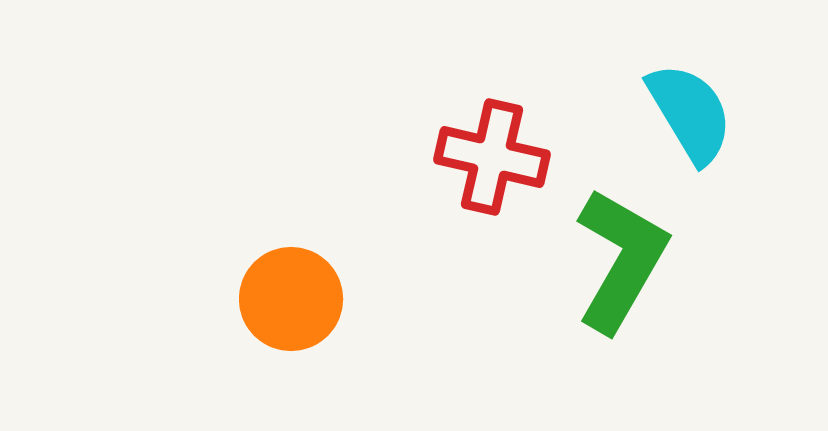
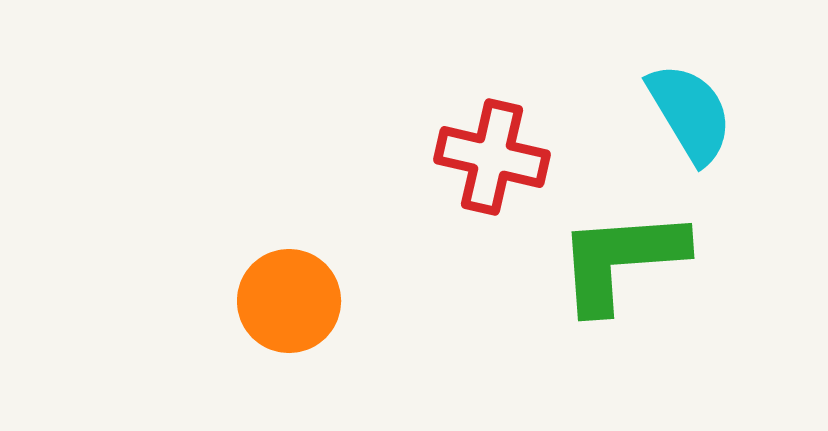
green L-shape: rotated 124 degrees counterclockwise
orange circle: moved 2 px left, 2 px down
